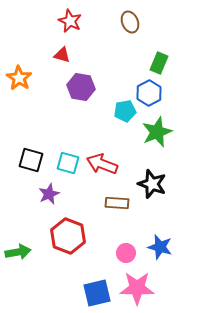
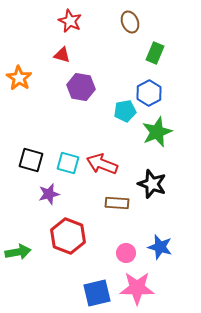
green rectangle: moved 4 px left, 10 px up
purple star: rotated 10 degrees clockwise
